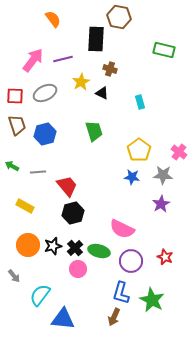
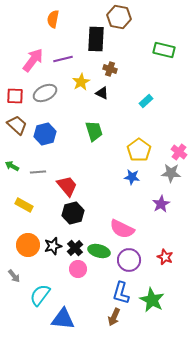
orange semicircle: rotated 132 degrees counterclockwise
cyan rectangle: moved 6 px right, 1 px up; rotated 64 degrees clockwise
brown trapezoid: rotated 30 degrees counterclockwise
gray star: moved 8 px right, 2 px up
yellow rectangle: moved 1 px left, 1 px up
purple circle: moved 2 px left, 1 px up
